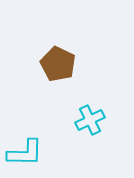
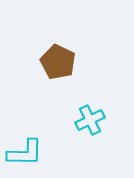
brown pentagon: moved 2 px up
